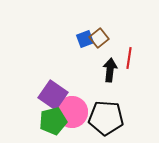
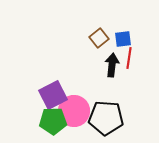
blue square: moved 38 px right; rotated 12 degrees clockwise
black arrow: moved 2 px right, 5 px up
purple square: rotated 28 degrees clockwise
pink circle: moved 2 px right, 1 px up
green pentagon: rotated 12 degrees clockwise
